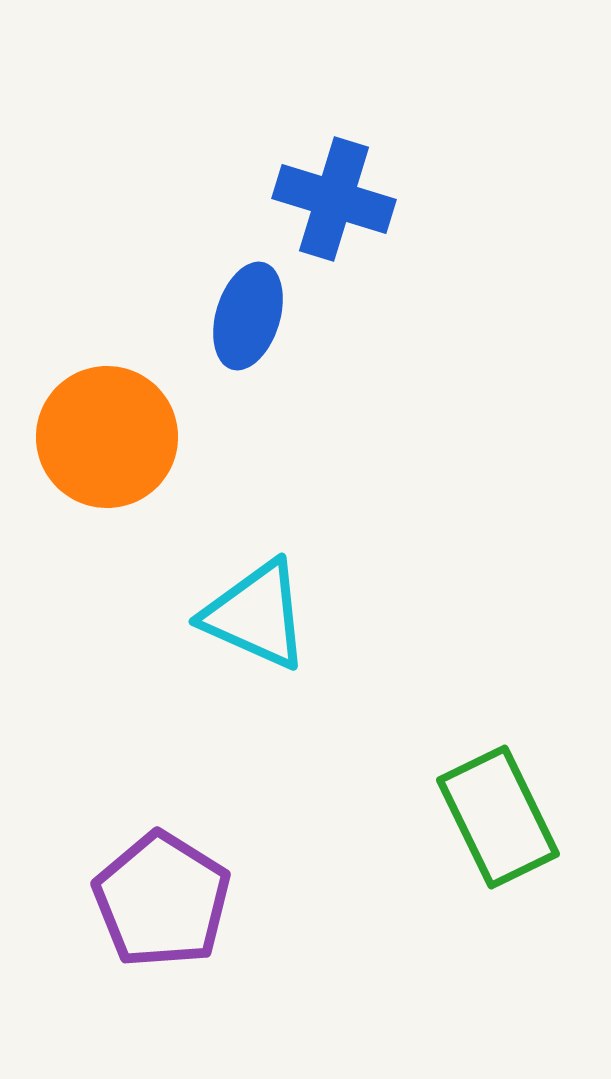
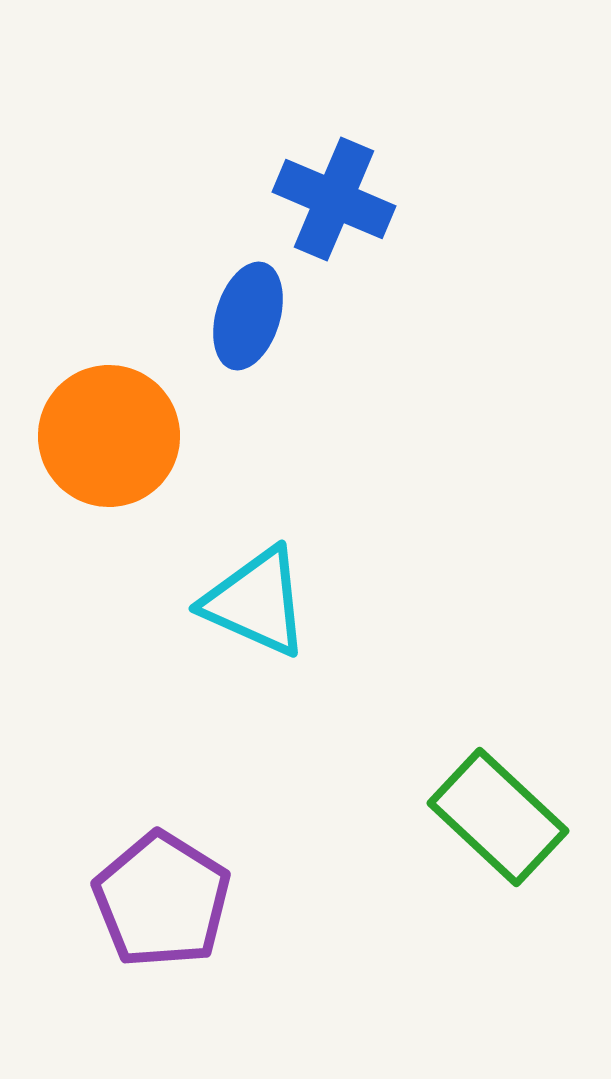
blue cross: rotated 6 degrees clockwise
orange circle: moved 2 px right, 1 px up
cyan triangle: moved 13 px up
green rectangle: rotated 21 degrees counterclockwise
